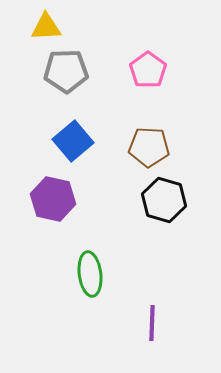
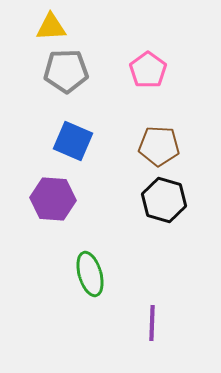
yellow triangle: moved 5 px right
blue square: rotated 27 degrees counterclockwise
brown pentagon: moved 10 px right, 1 px up
purple hexagon: rotated 9 degrees counterclockwise
green ellipse: rotated 9 degrees counterclockwise
